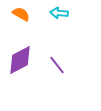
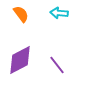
orange semicircle: rotated 24 degrees clockwise
